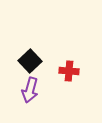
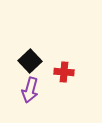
red cross: moved 5 px left, 1 px down
